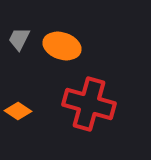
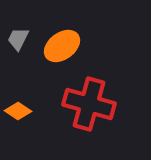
gray trapezoid: moved 1 px left
orange ellipse: rotated 54 degrees counterclockwise
